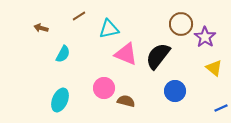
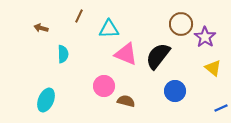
brown line: rotated 32 degrees counterclockwise
cyan triangle: rotated 10 degrees clockwise
cyan semicircle: rotated 30 degrees counterclockwise
yellow triangle: moved 1 px left
pink circle: moved 2 px up
cyan ellipse: moved 14 px left
